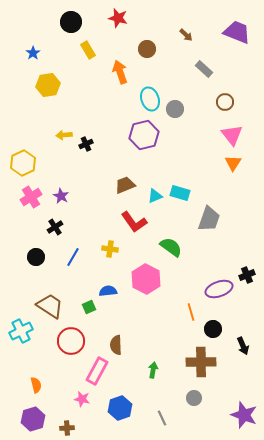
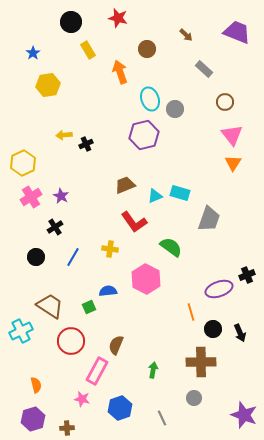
brown semicircle at (116, 345): rotated 24 degrees clockwise
black arrow at (243, 346): moved 3 px left, 13 px up
